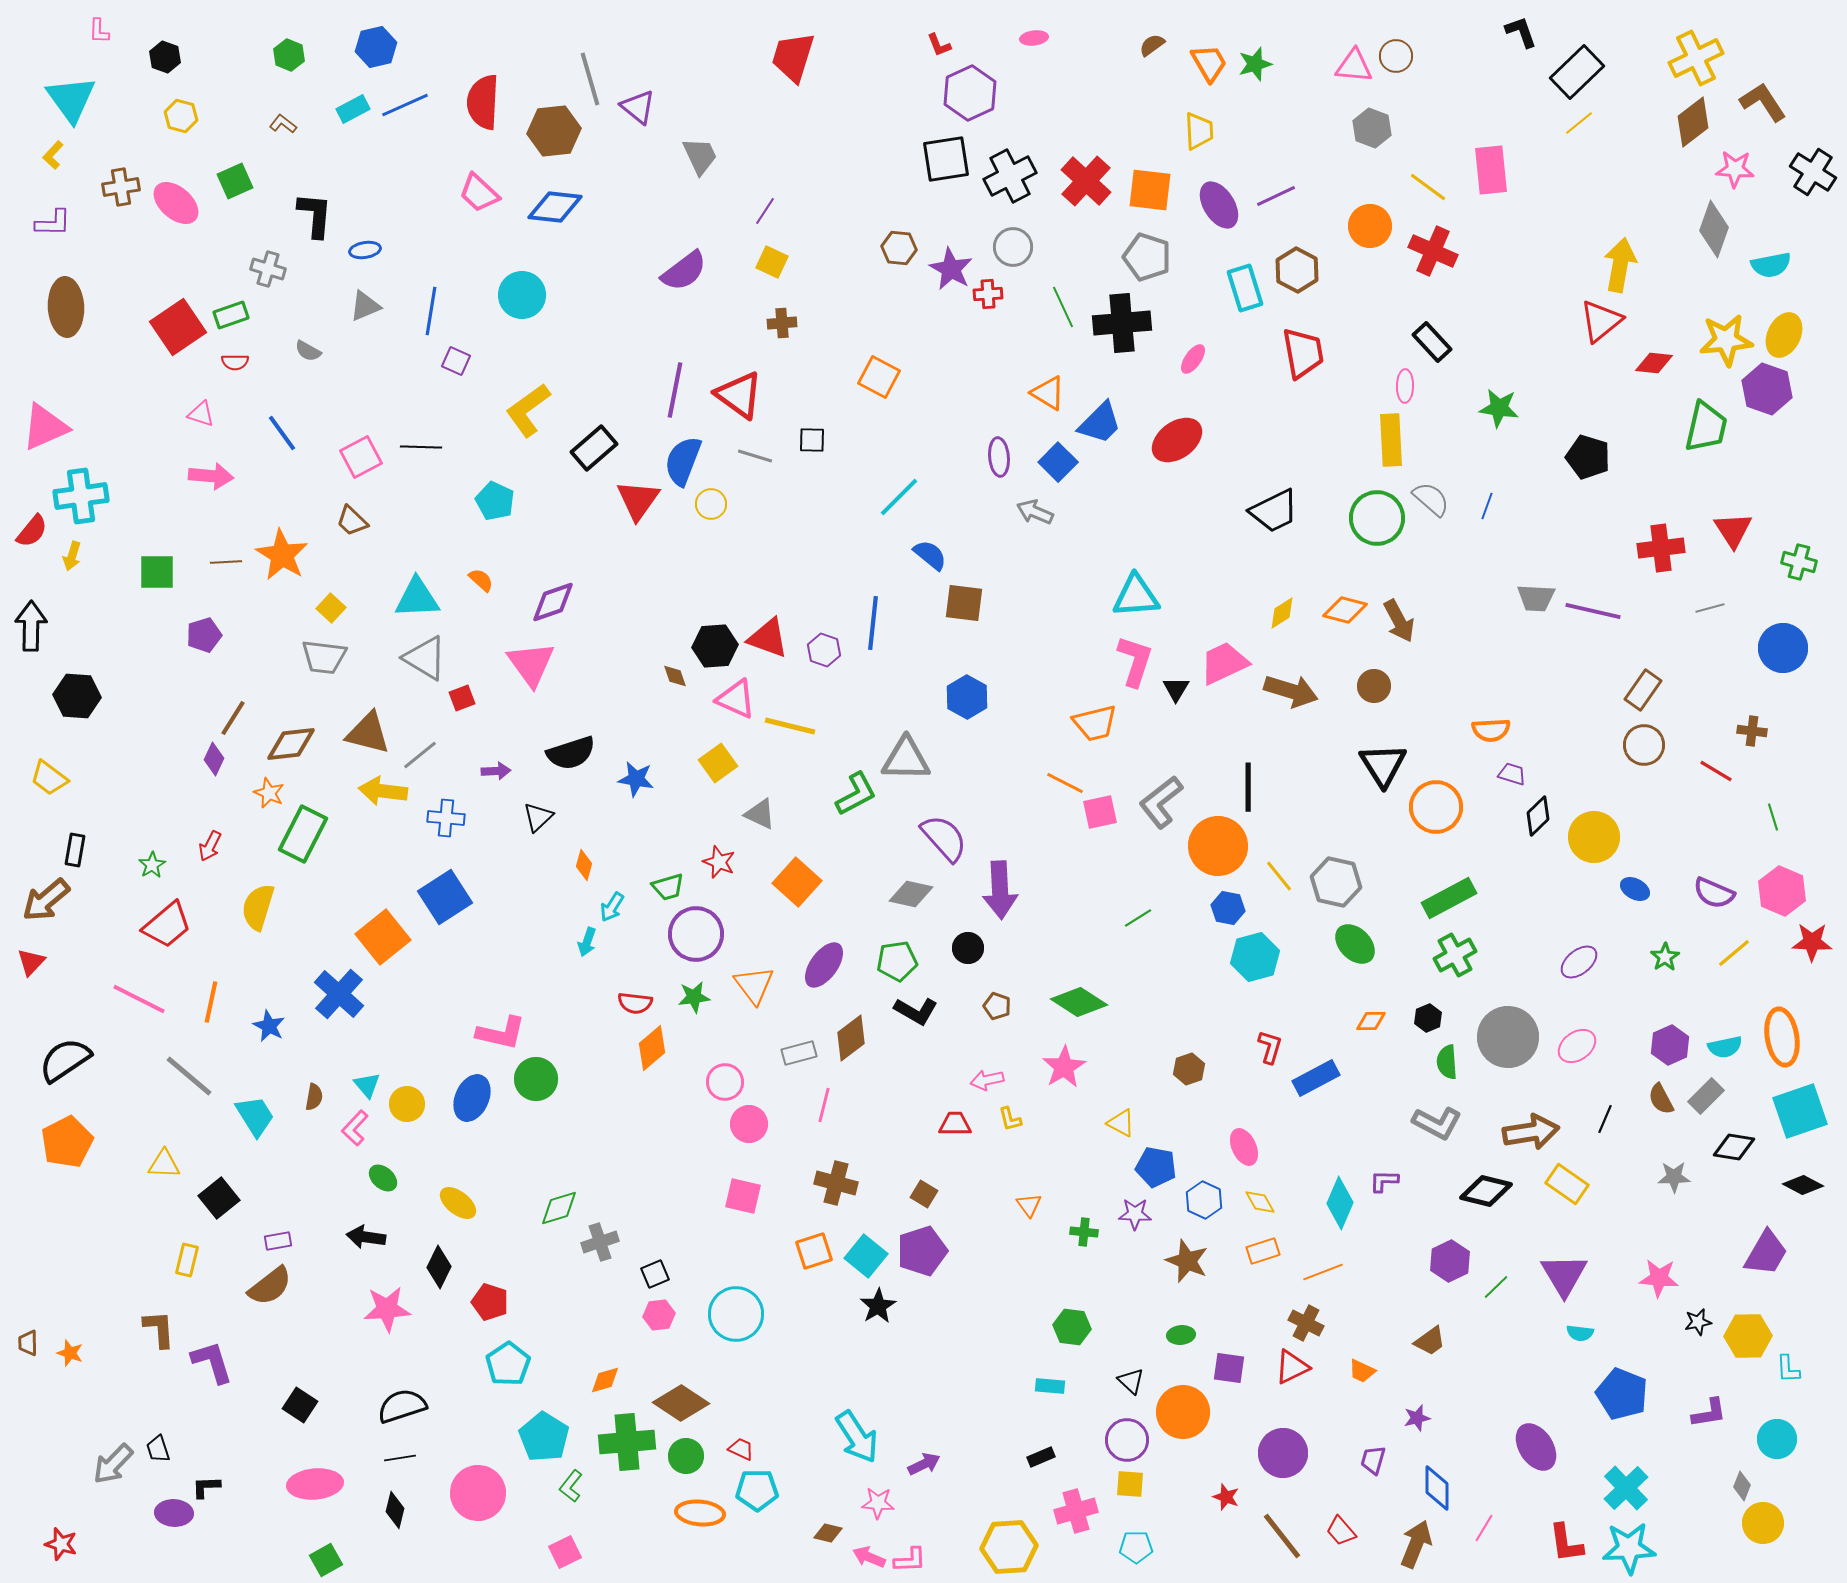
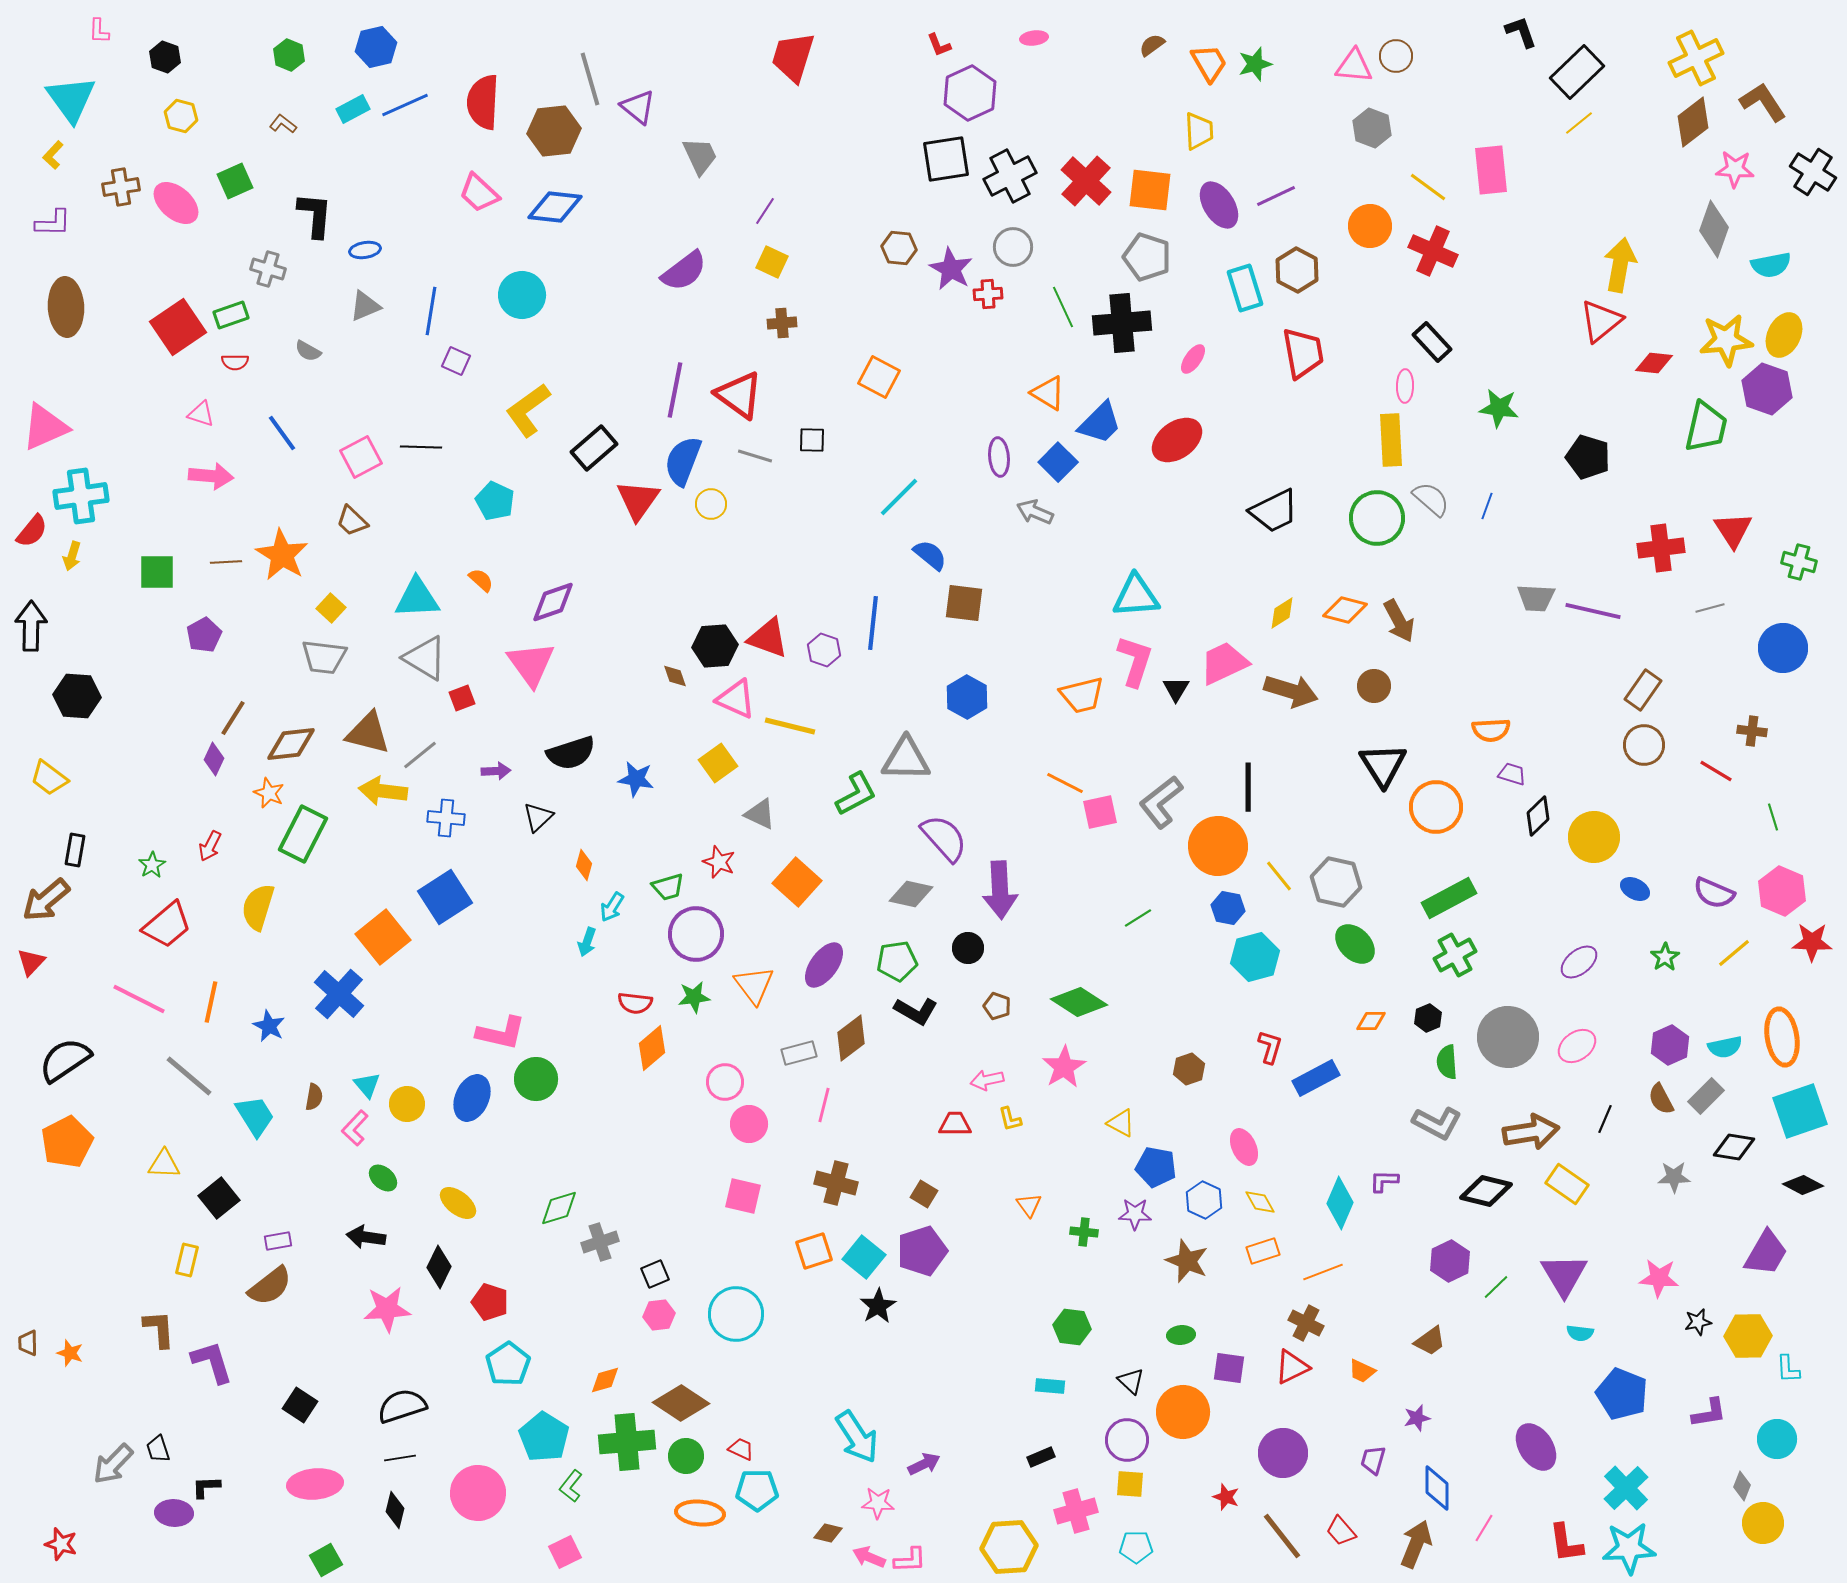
purple pentagon at (204, 635): rotated 12 degrees counterclockwise
orange trapezoid at (1095, 723): moved 13 px left, 28 px up
cyan square at (866, 1256): moved 2 px left, 1 px down
